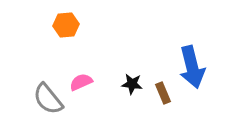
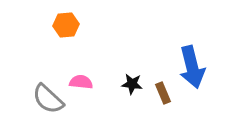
pink semicircle: rotated 30 degrees clockwise
gray semicircle: rotated 8 degrees counterclockwise
